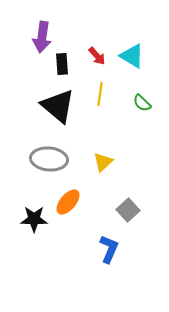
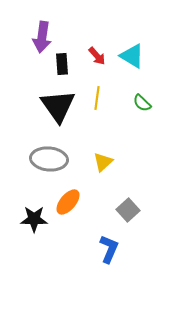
yellow line: moved 3 px left, 4 px down
black triangle: rotated 15 degrees clockwise
